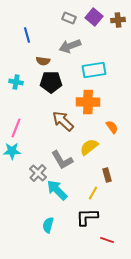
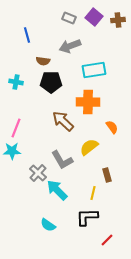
yellow line: rotated 16 degrees counterclockwise
cyan semicircle: rotated 70 degrees counterclockwise
red line: rotated 64 degrees counterclockwise
